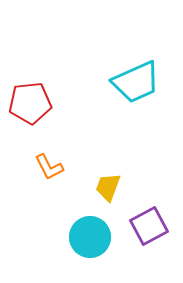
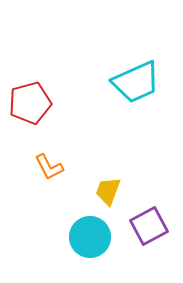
red pentagon: rotated 9 degrees counterclockwise
yellow trapezoid: moved 4 px down
